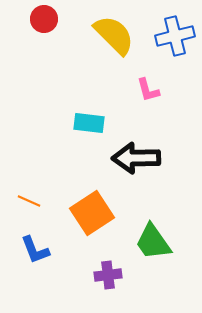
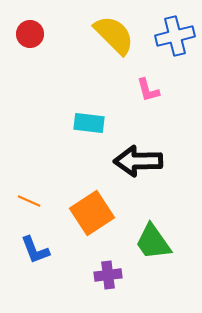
red circle: moved 14 px left, 15 px down
black arrow: moved 2 px right, 3 px down
